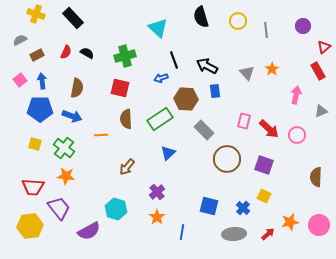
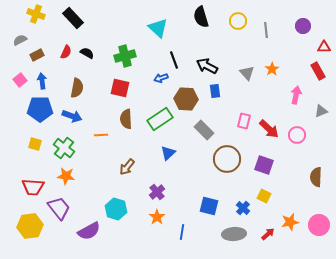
red triangle at (324, 47): rotated 40 degrees clockwise
